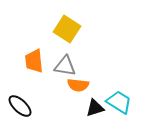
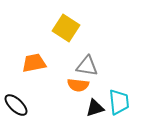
yellow square: moved 1 px left, 1 px up
orange trapezoid: moved 2 px down; rotated 85 degrees clockwise
gray triangle: moved 22 px right
cyan trapezoid: rotated 52 degrees clockwise
black ellipse: moved 4 px left, 1 px up
